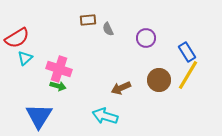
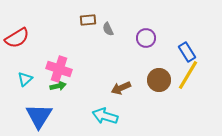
cyan triangle: moved 21 px down
green arrow: rotated 28 degrees counterclockwise
